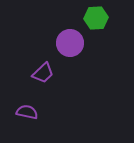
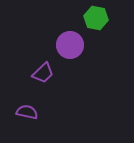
green hexagon: rotated 15 degrees clockwise
purple circle: moved 2 px down
